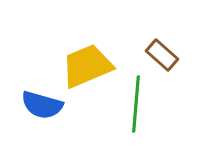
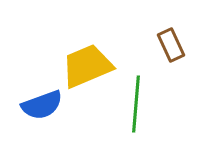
brown rectangle: moved 9 px right, 10 px up; rotated 24 degrees clockwise
blue semicircle: rotated 36 degrees counterclockwise
